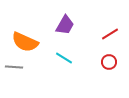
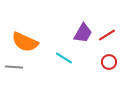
purple trapezoid: moved 18 px right, 8 px down
red line: moved 3 px left, 1 px down
